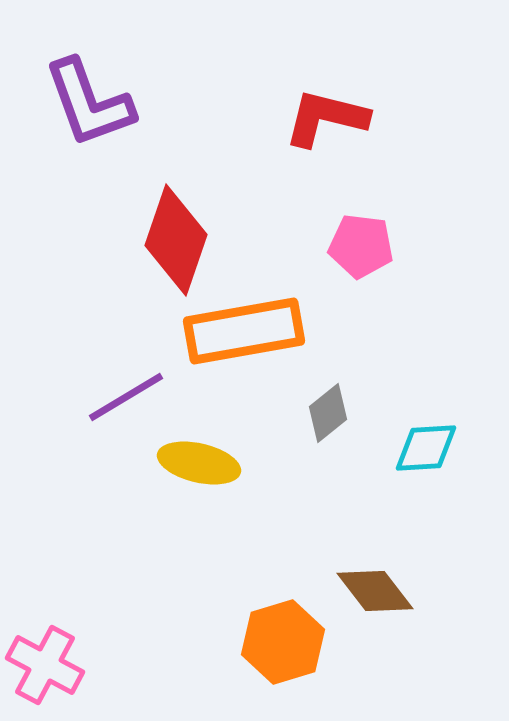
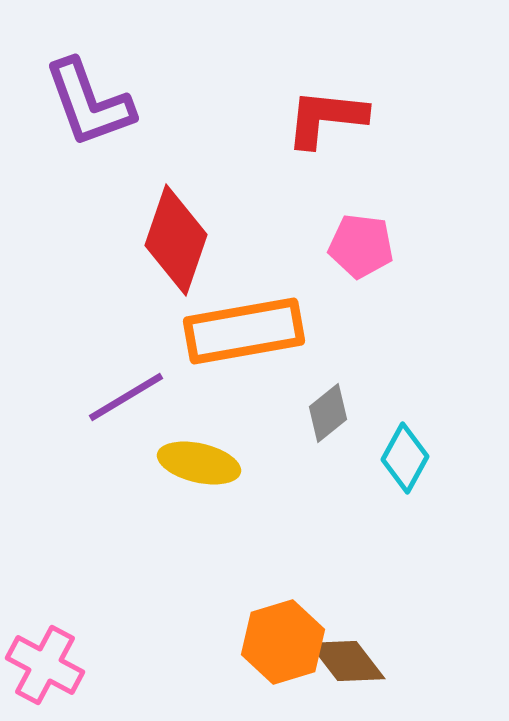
red L-shape: rotated 8 degrees counterclockwise
cyan diamond: moved 21 px left, 10 px down; rotated 58 degrees counterclockwise
brown diamond: moved 28 px left, 70 px down
